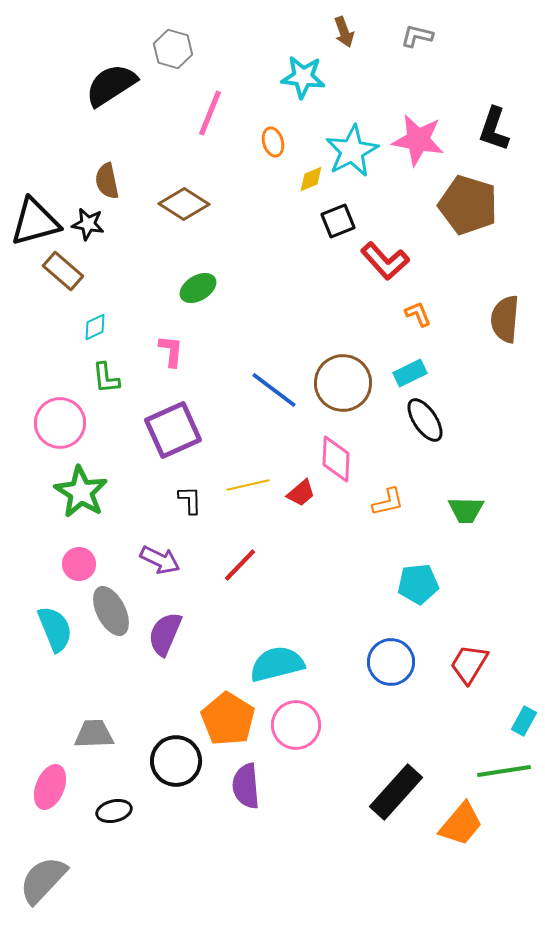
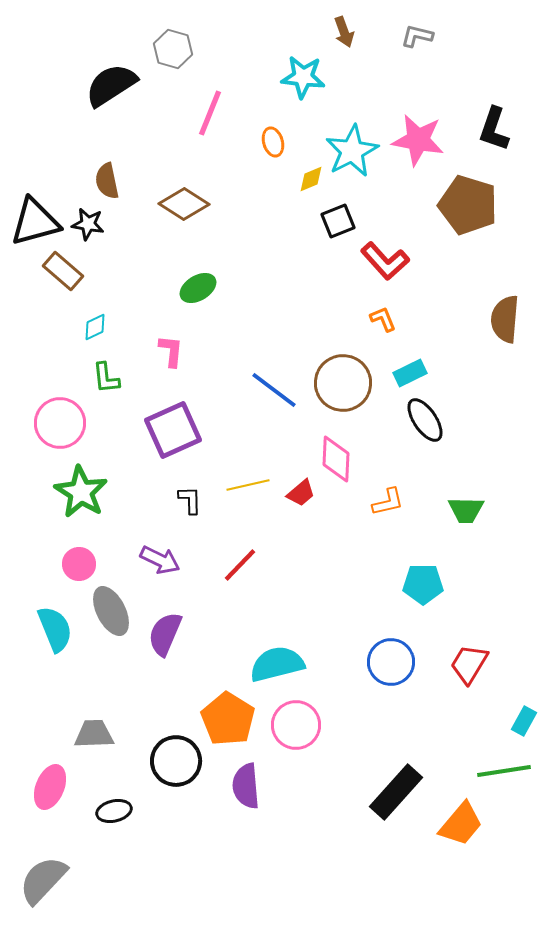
orange L-shape at (418, 314): moved 35 px left, 5 px down
cyan pentagon at (418, 584): moved 5 px right; rotated 6 degrees clockwise
